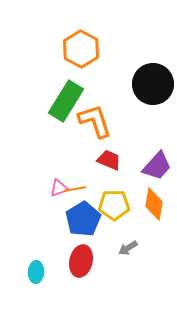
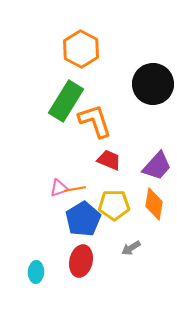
gray arrow: moved 3 px right
